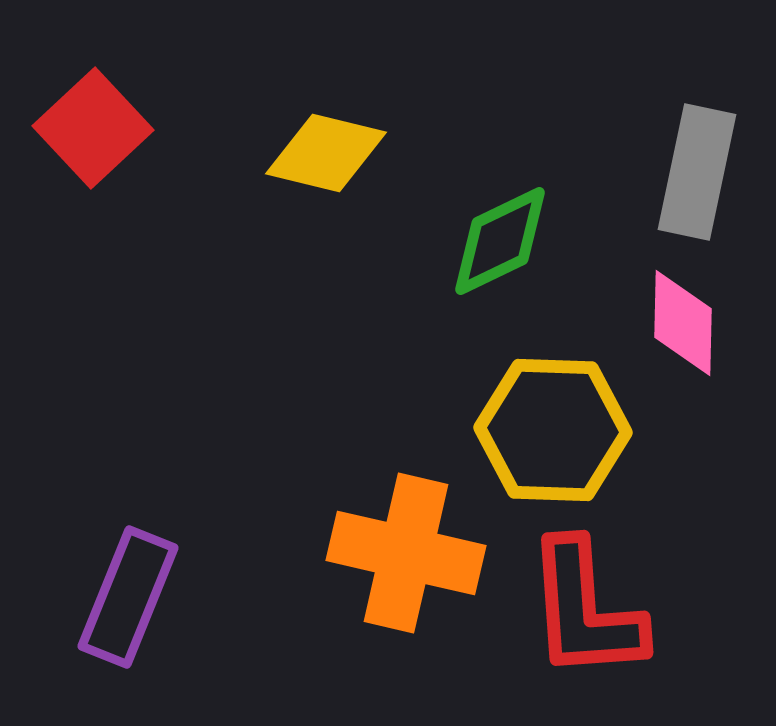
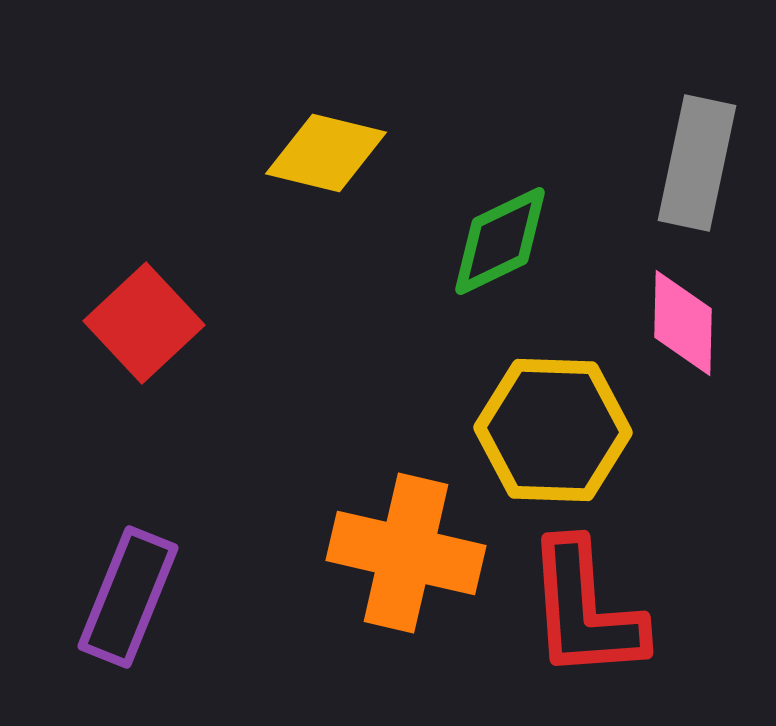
red square: moved 51 px right, 195 px down
gray rectangle: moved 9 px up
